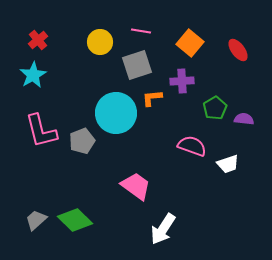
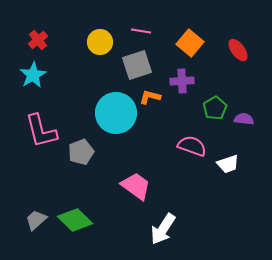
orange L-shape: moved 2 px left, 1 px up; rotated 20 degrees clockwise
gray pentagon: moved 1 px left, 11 px down
